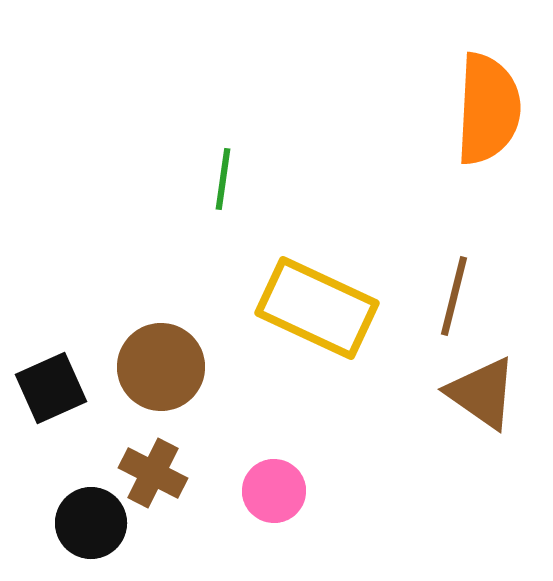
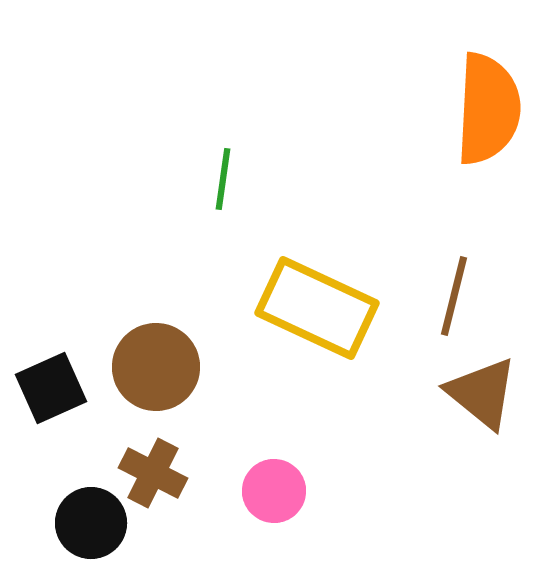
brown circle: moved 5 px left
brown triangle: rotated 4 degrees clockwise
